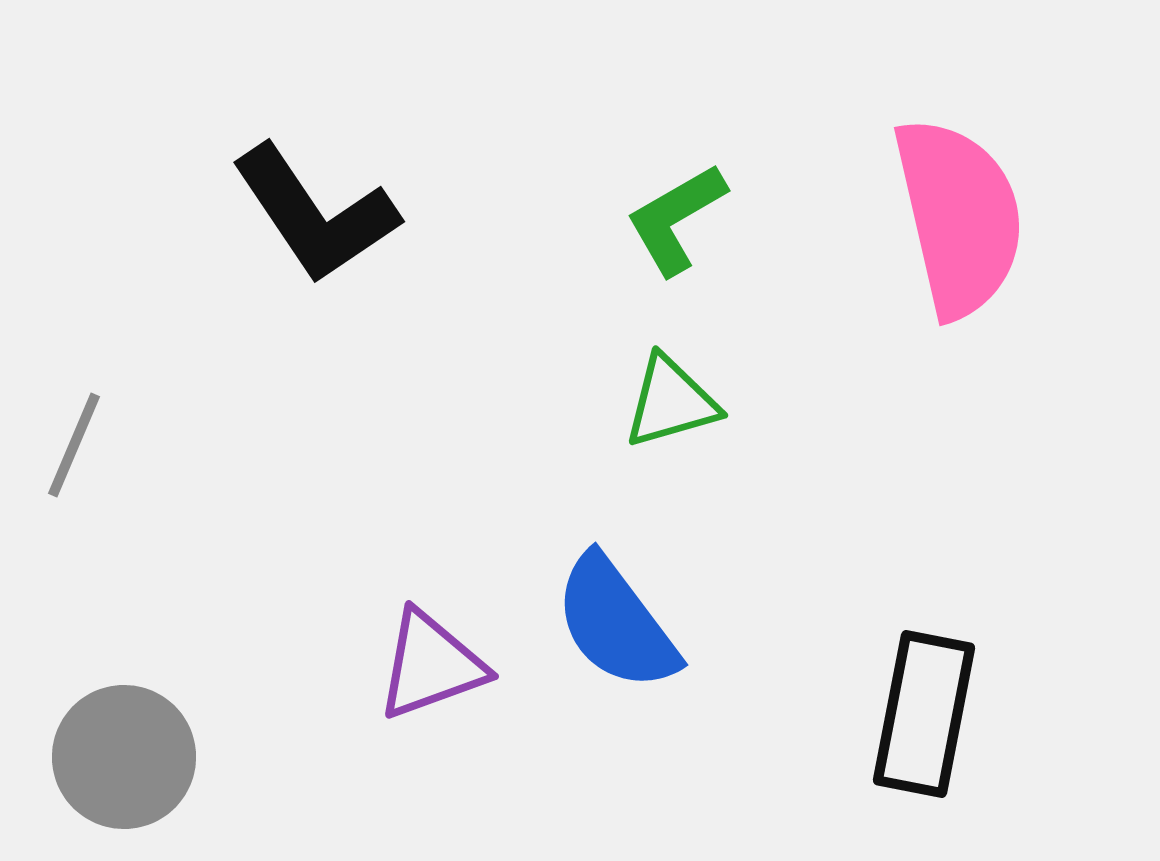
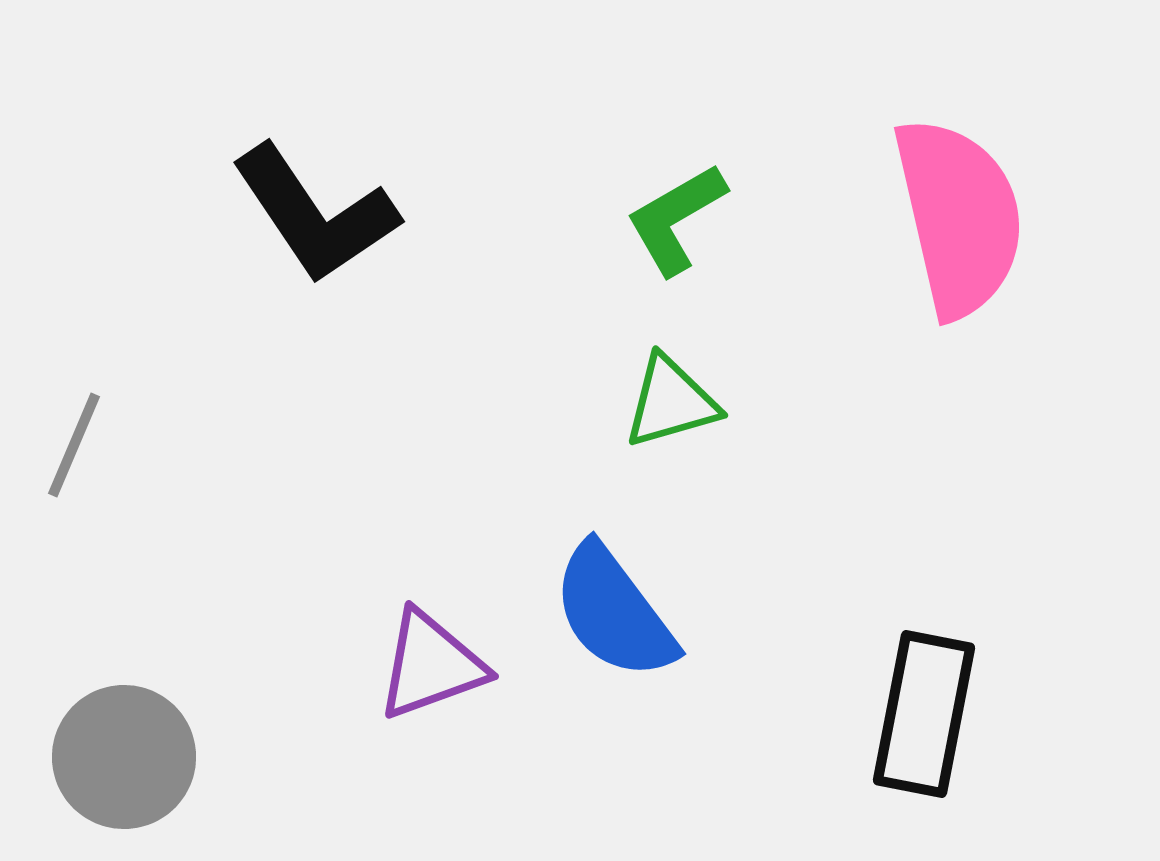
blue semicircle: moved 2 px left, 11 px up
